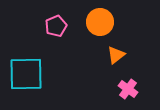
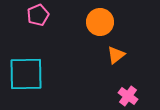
pink pentagon: moved 18 px left, 11 px up
pink cross: moved 7 px down
